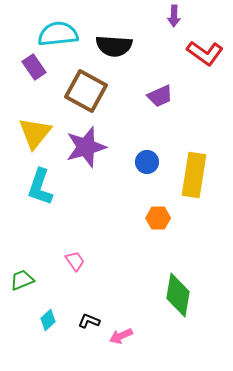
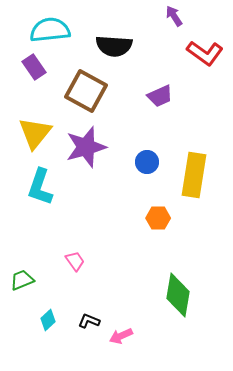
purple arrow: rotated 145 degrees clockwise
cyan semicircle: moved 8 px left, 4 px up
